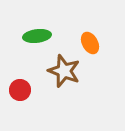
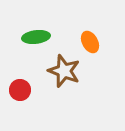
green ellipse: moved 1 px left, 1 px down
orange ellipse: moved 1 px up
